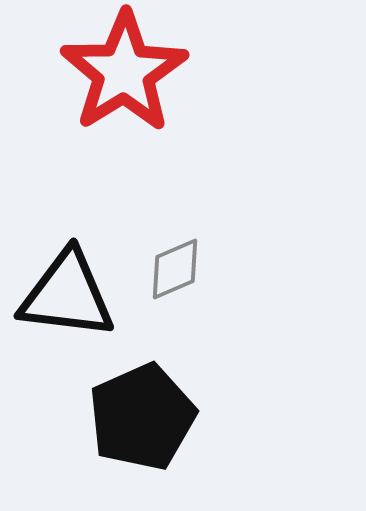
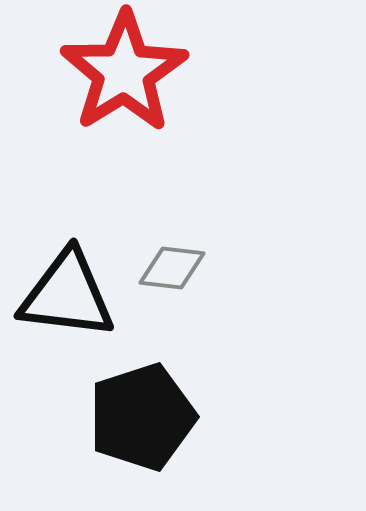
gray diamond: moved 3 px left, 1 px up; rotated 30 degrees clockwise
black pentagon: rotated 6 degrees clockwise
